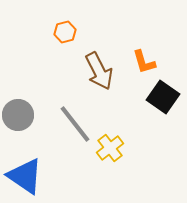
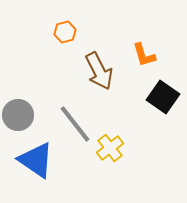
orange L-shape: moved 7 px up
blue triangle: moved 11 px right, 16 px up
